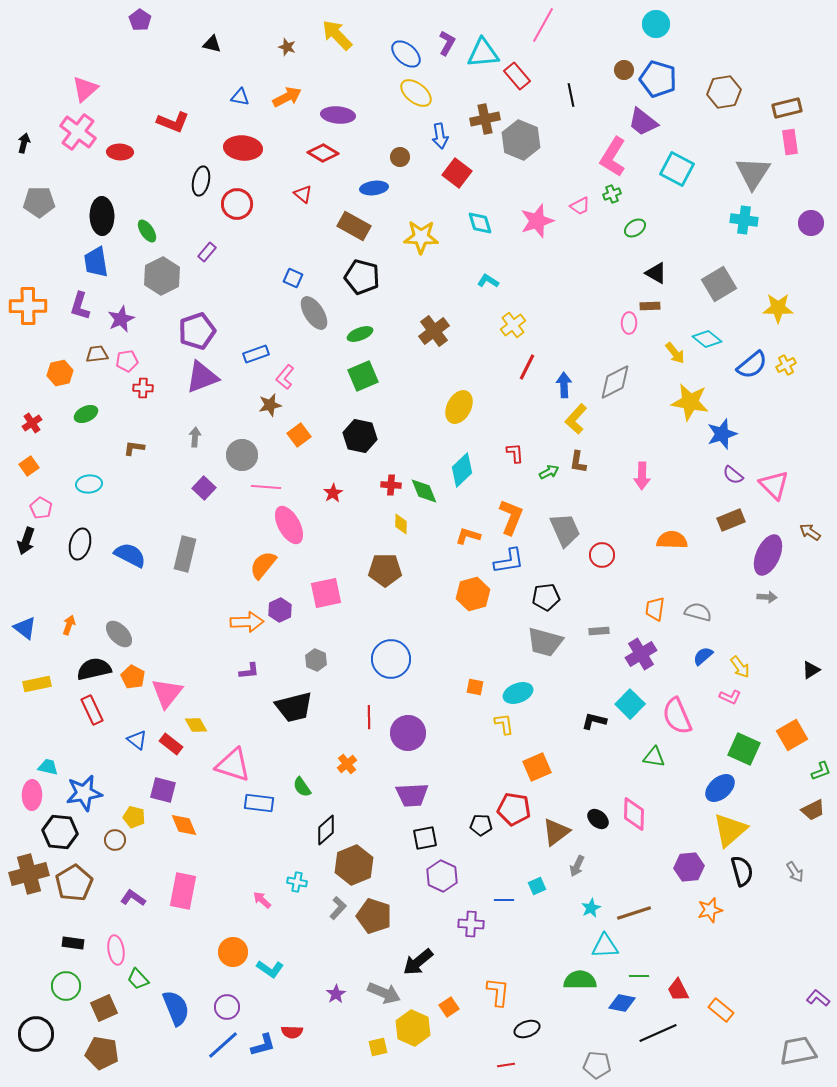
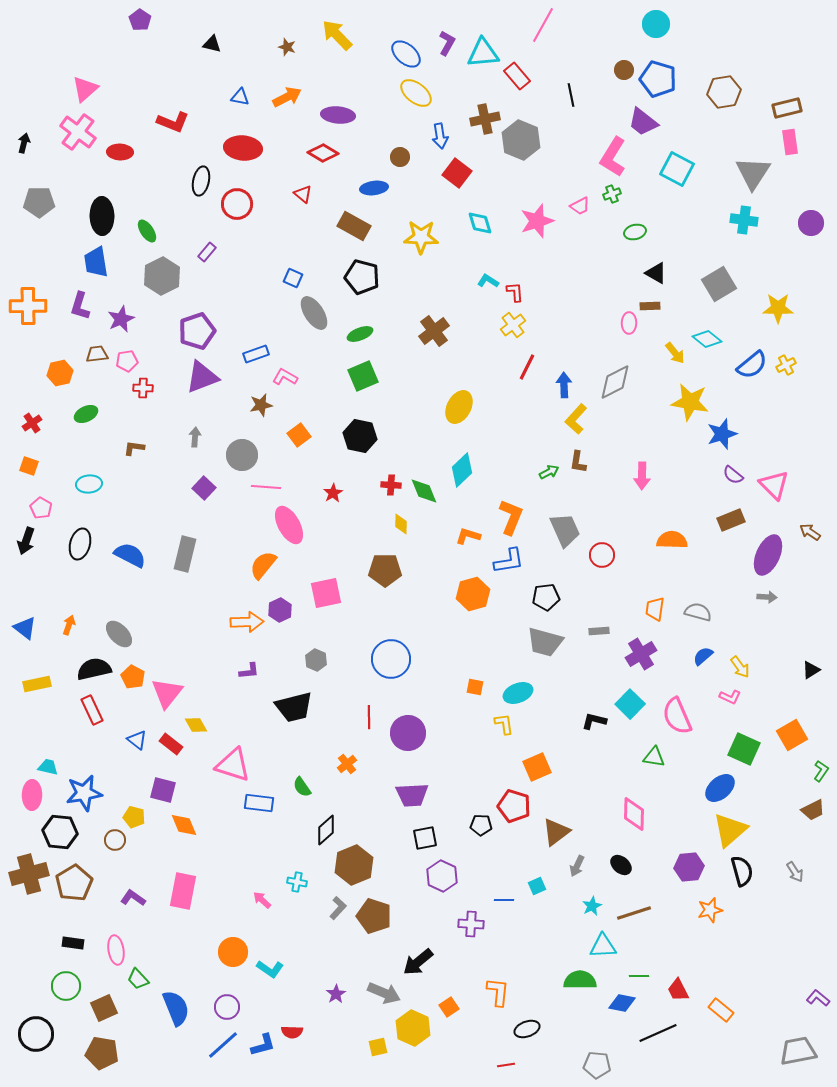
green ellipse at (635, 228): moved 4 px down; rotated 20 degrees clockwise
pink L-shape at (285, 377): rotated 80 degrees clockwise
brown star at (270, 405): moved 9 px left
red L-shape at (515, 453): moved 161 px up
orange square at (29, 466): rotated 36 degrees counterclockwise
green L-shape at (821, 771): rotated 35 degrees counterclockwise
red pentagon at (514, 809): moved 3 px up; rotated 8 degrees clockwise
black ellipse at (598, 819): moved 23 px right, 46 px down
cyan star at (591, 908): moved 1 px right, 2 px up
cyan triangle at (605, 946): moved 2 px left
